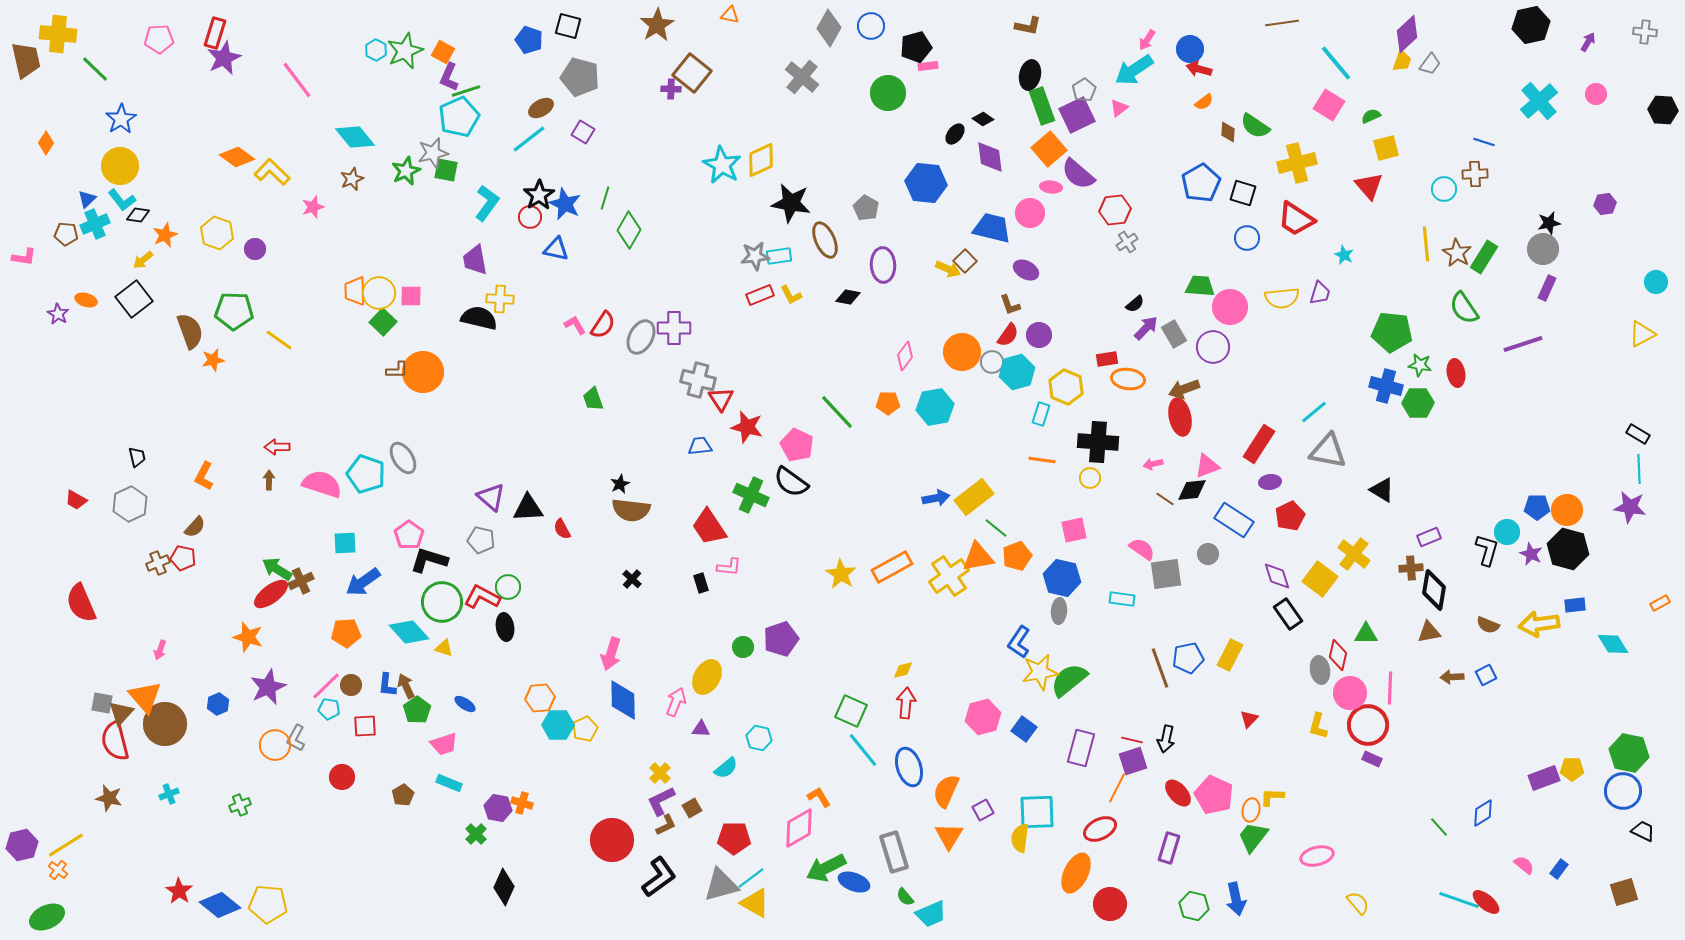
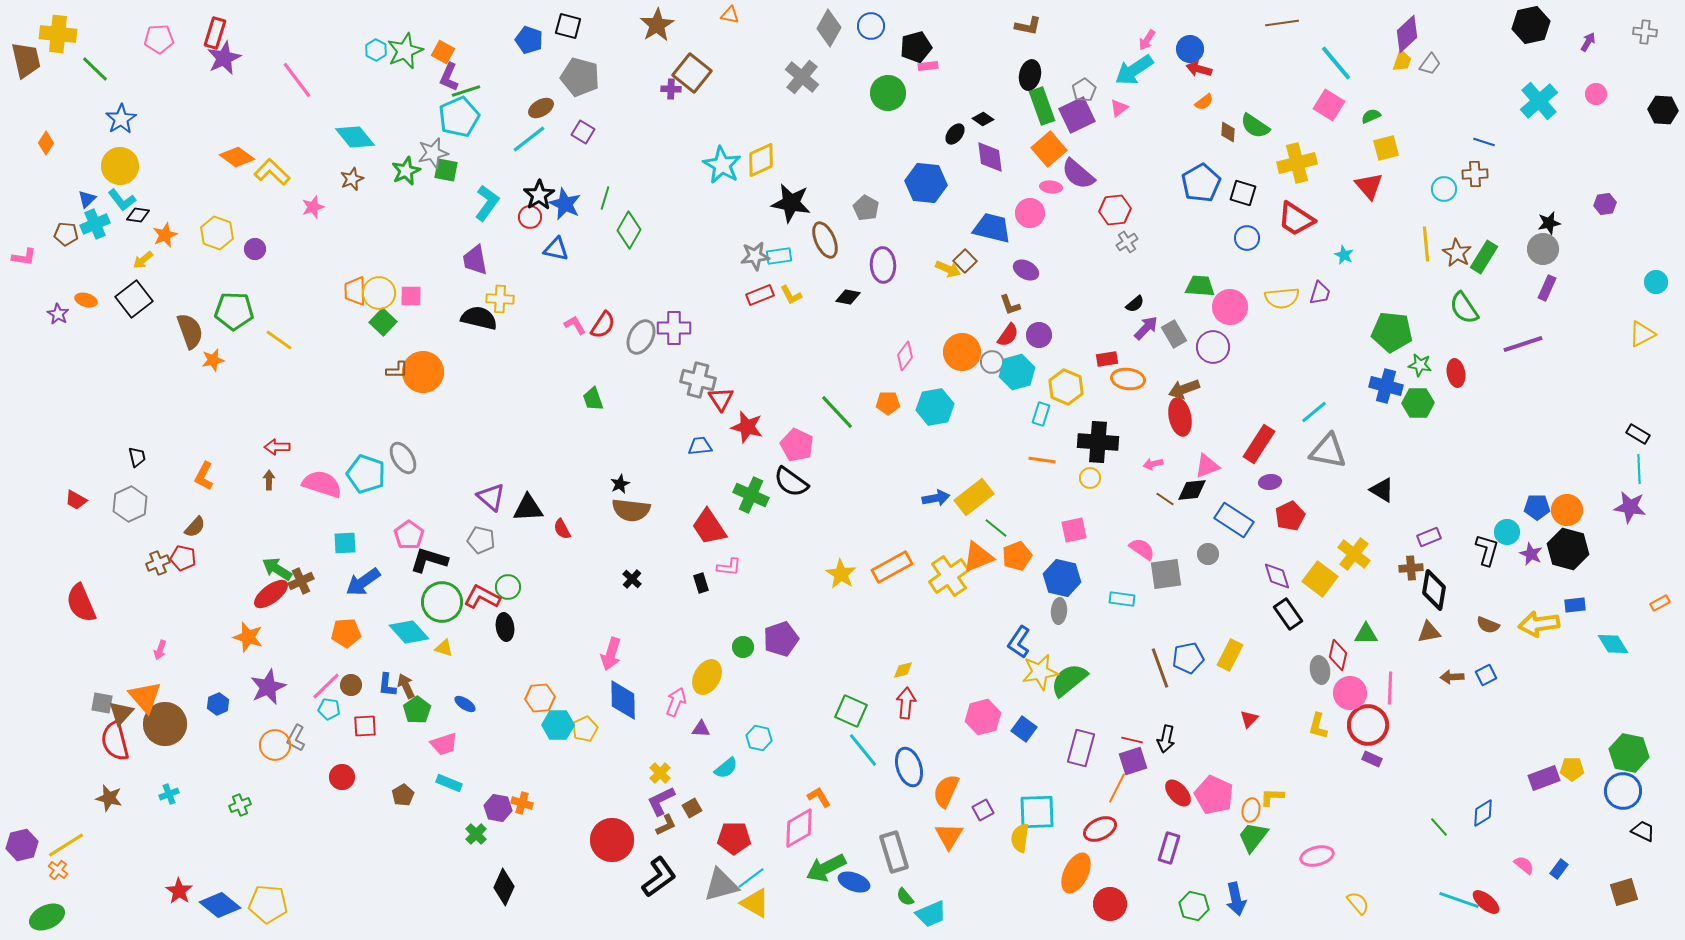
orange triangle at (978, 557): rotated 12 degrees counterclockwise
